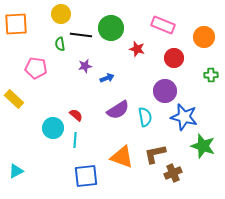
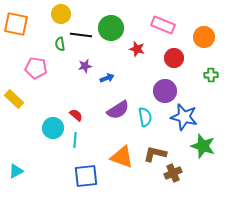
orange square: rotated 15 degrees clockwise
brown L-shape: rotated 25 degrees clockwise
